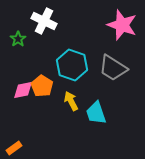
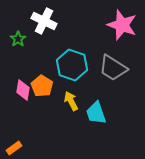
pink diamond: rotated 70 degrees counterclockwise
